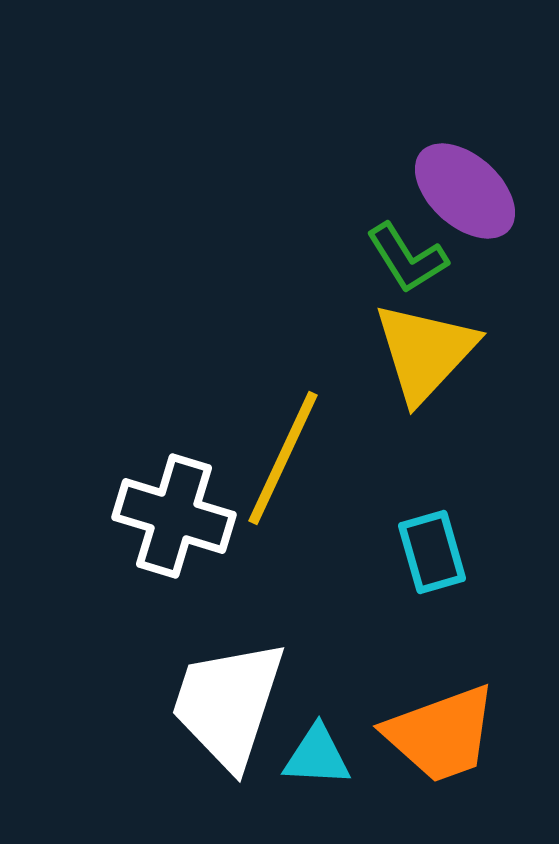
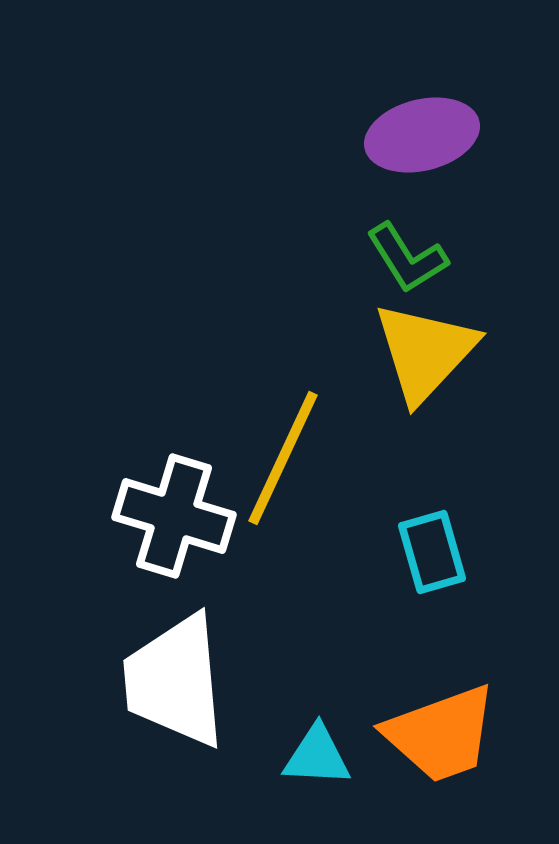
purple ellipse: moved 43 px left, 56 px up; rotated 56 degrees counterclockwise
white trapezoid: moved 53 px left, 23 px up; rotated 23 degrees counterclockwise
